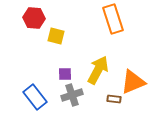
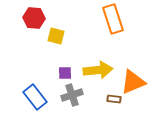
yellow arrow: rotated 56 degrees clockwise
purple square: moved 1 px up
